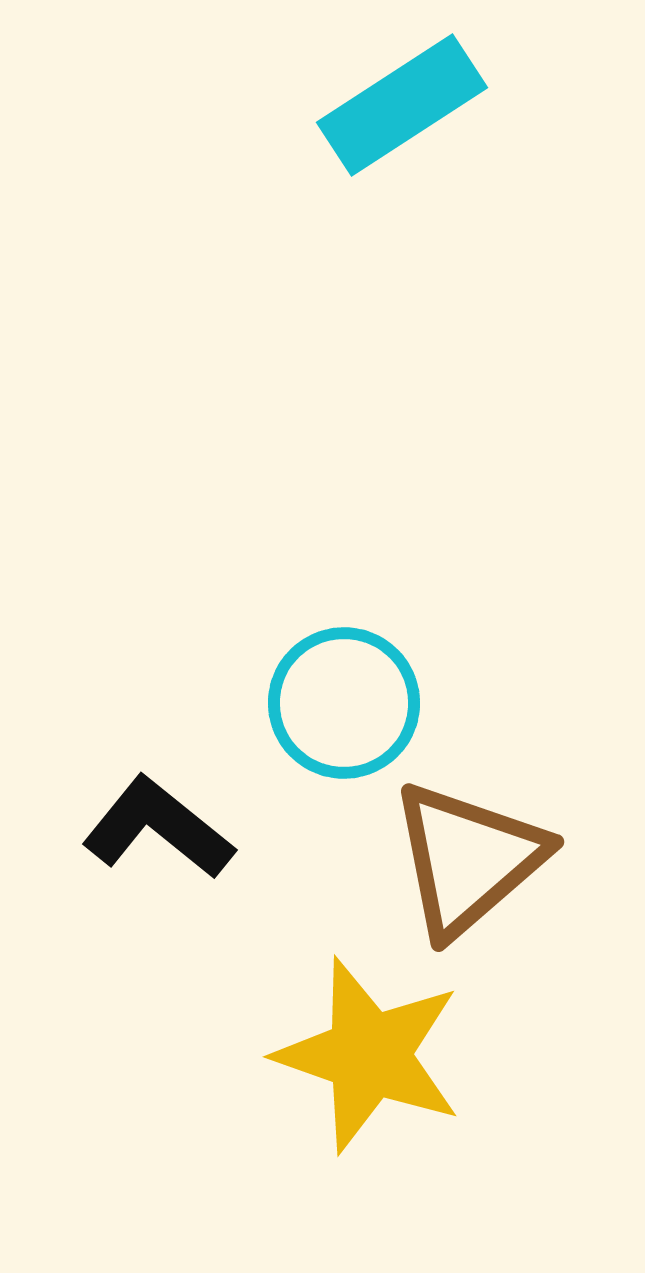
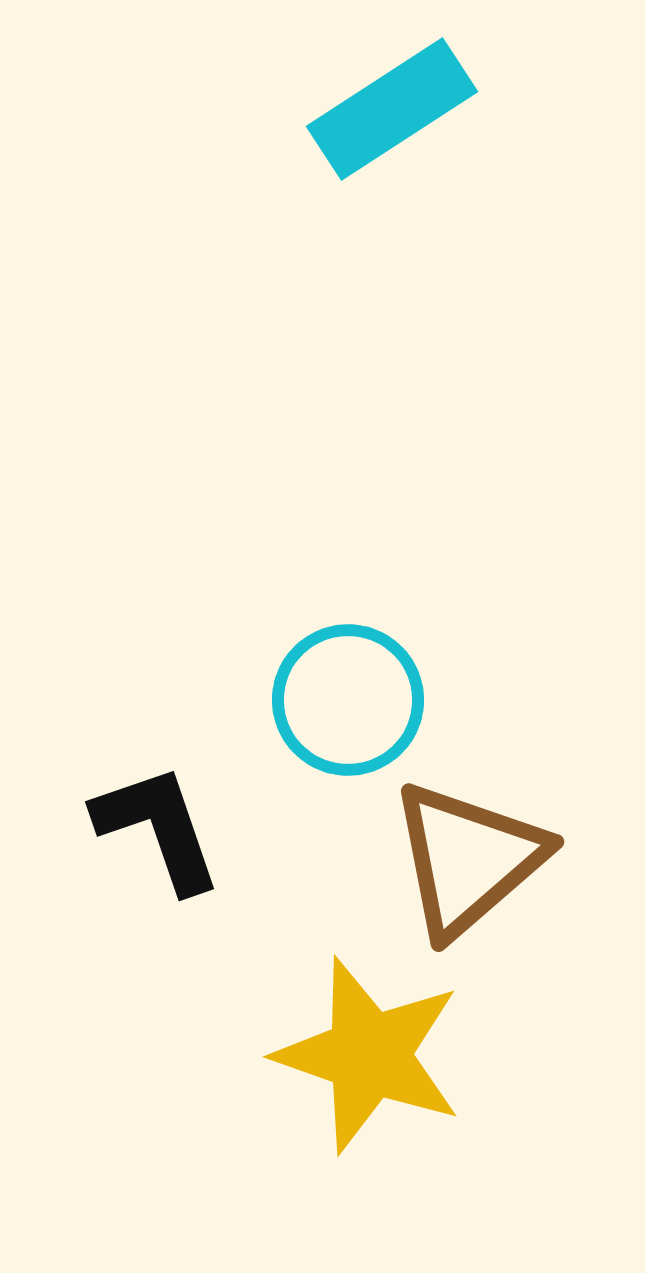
cyan rectangle: moved 10 px left, 4 px down
cyan circle: moved 4 px right, 3 px up
black L-shape: rotated 32 degrees clockwise
